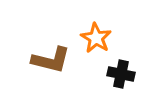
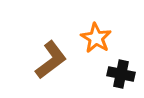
brown L-shape: rotated 51 degrees counterclockwise
